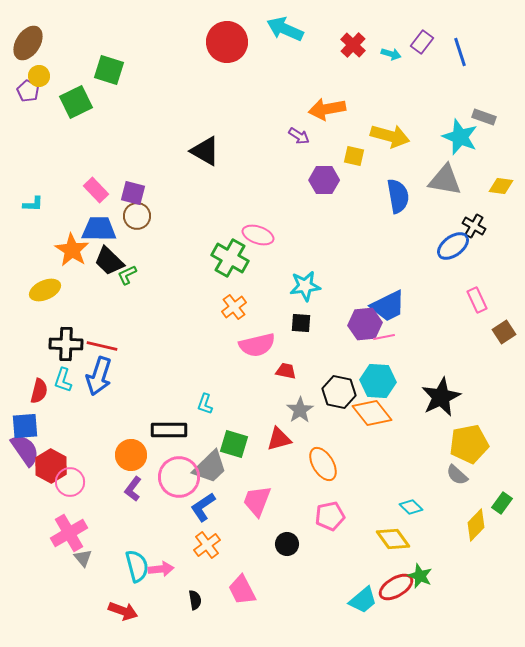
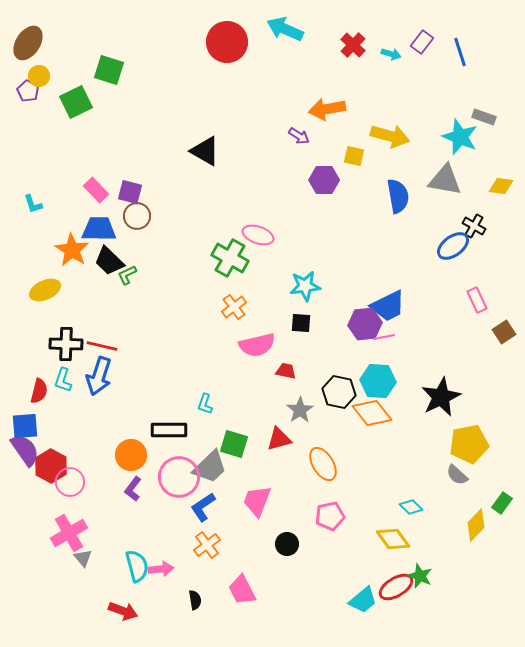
purple square at (133, 193): moved 3 px left, 1 px up
cyan L-shape at (33, 204): rotated 70 degrees clockwise
